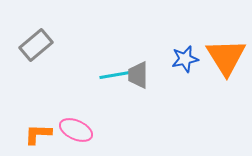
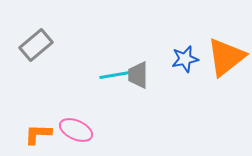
orange triangle: rotated 24 degrees clockwise
